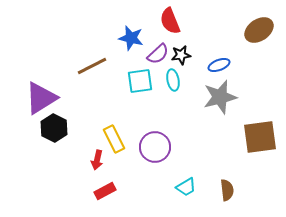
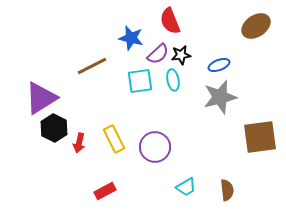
brown ellipse: moved 3 px left, 4 px up
red arrow: moved 18 px left, 17 px up
